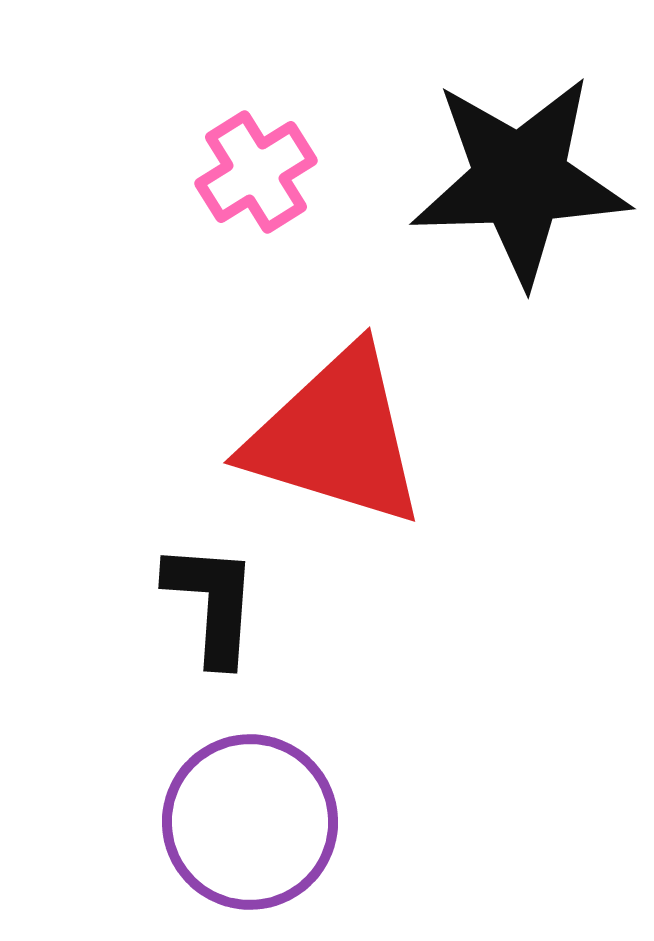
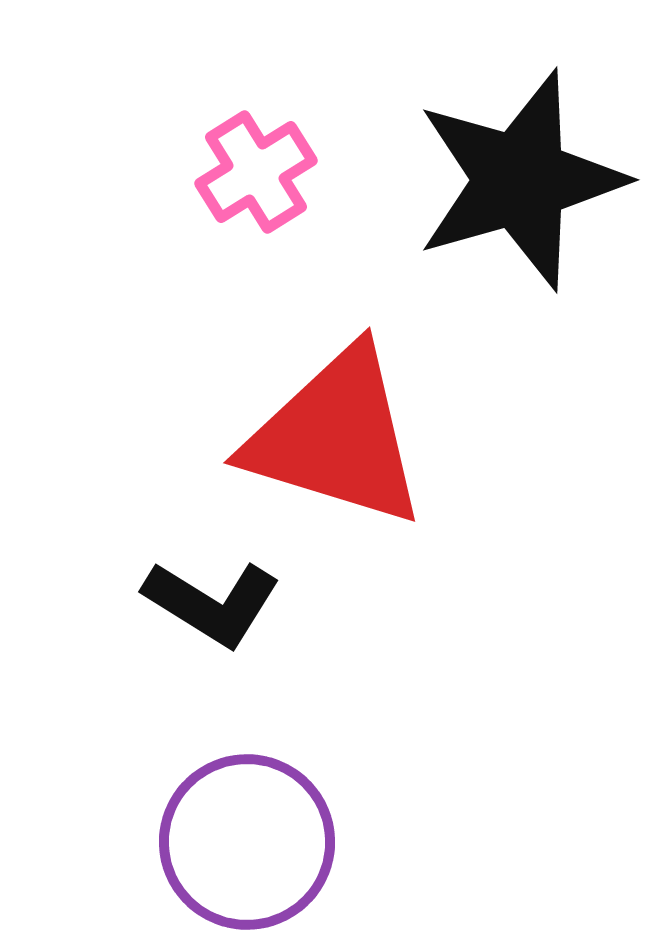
black star: rotated 14 degrees counterclockwise
black L-shape: rotated 118 degrees clockwise
purple circle: moved 3 px left, 20 px down
